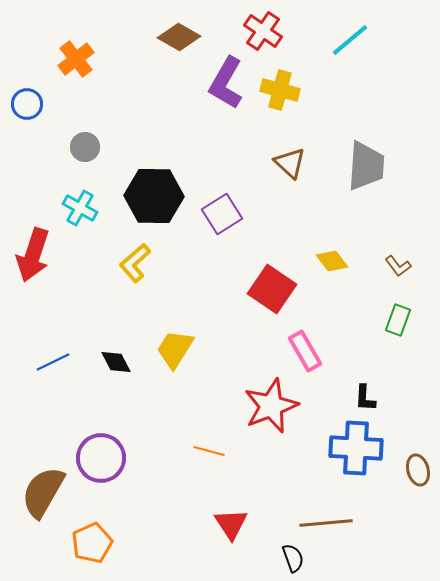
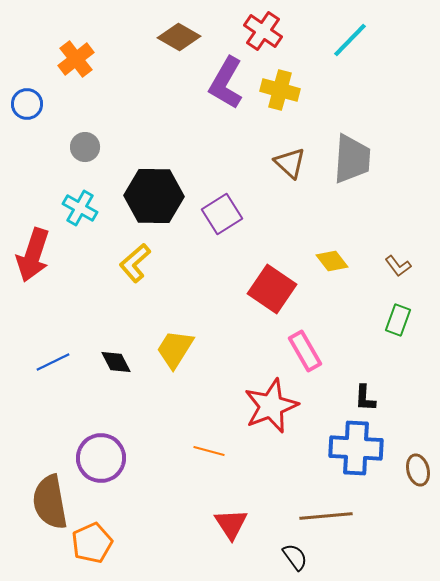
cyan line: rotated 6 degrees counterclockwise
gray trapezoid: moved 14 px left, 7 px up
brown semicircle: moved 7 px right, 10 px down; rotated 40 degrees counterclockwise
brown line: moved 7 px up
black semicircle: moved 2 px right, 1 px up; rotated 16 degrees counterclockwise
